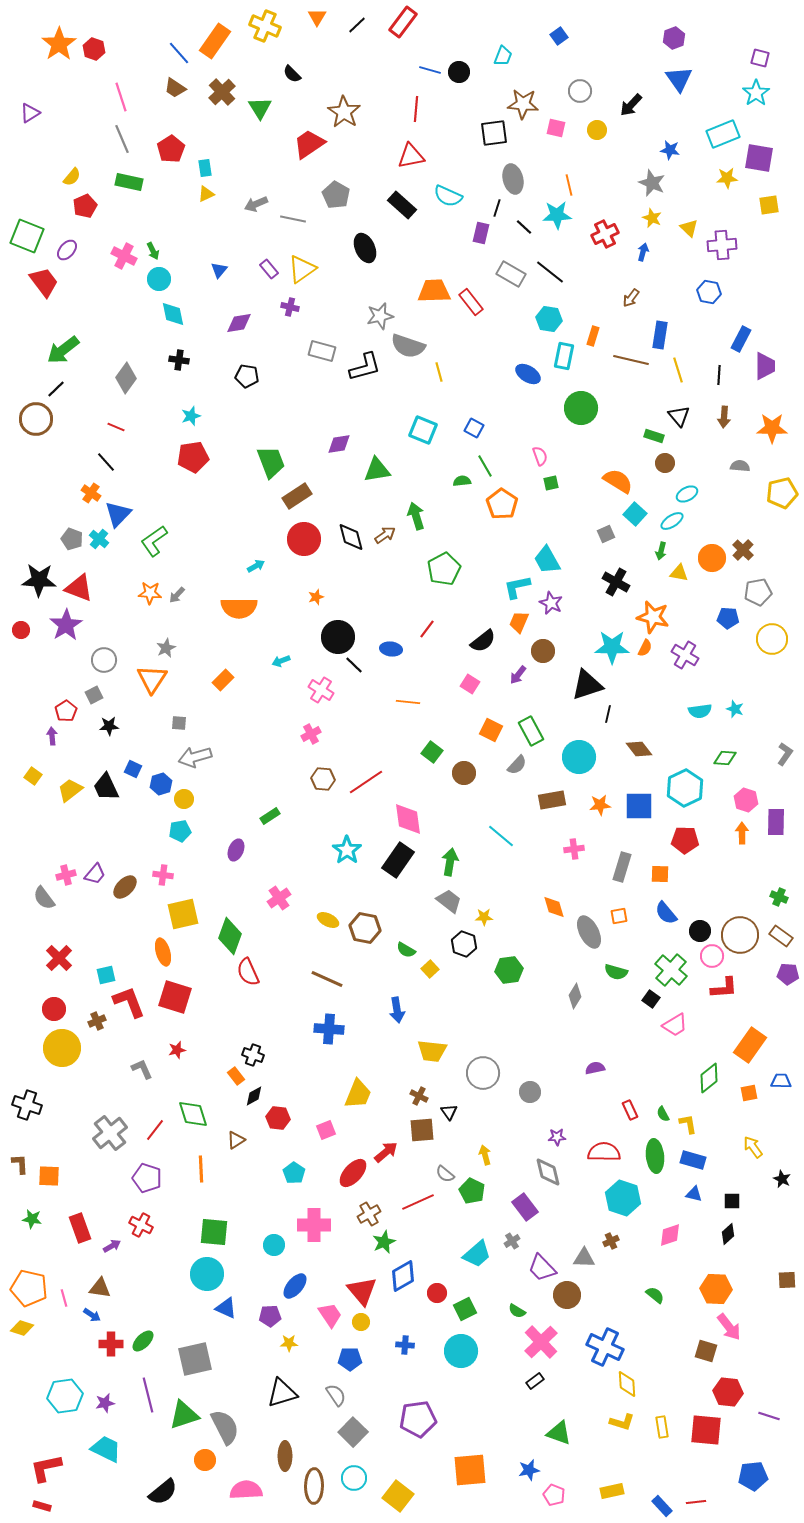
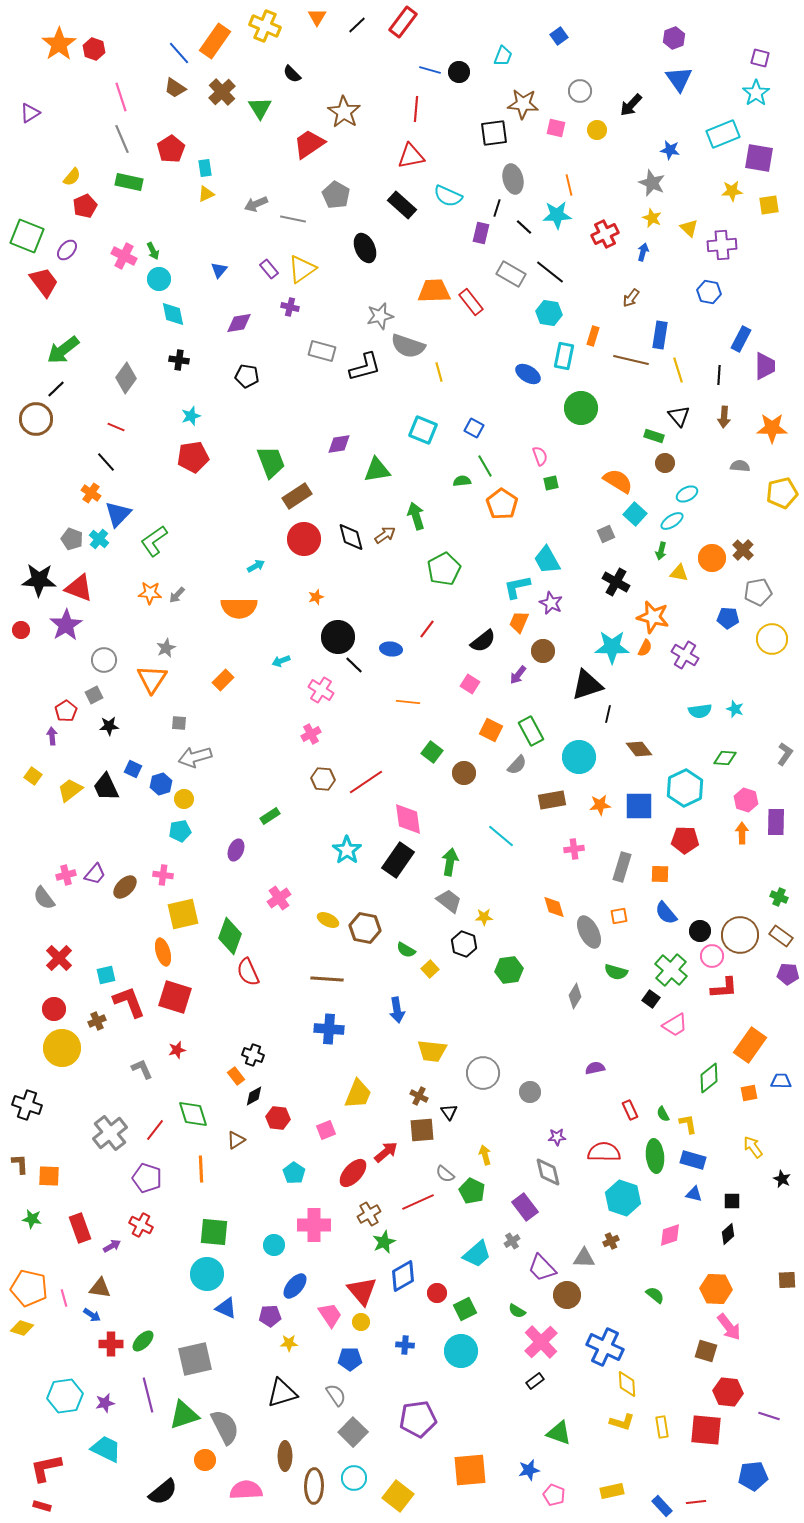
yellow star at (727, 178): moved 5 px right, 13 px down
cyan hexagon at (549, 319): moved 6 px up
brown line at (327, 979): rotated 20 degrees counterclockwise
